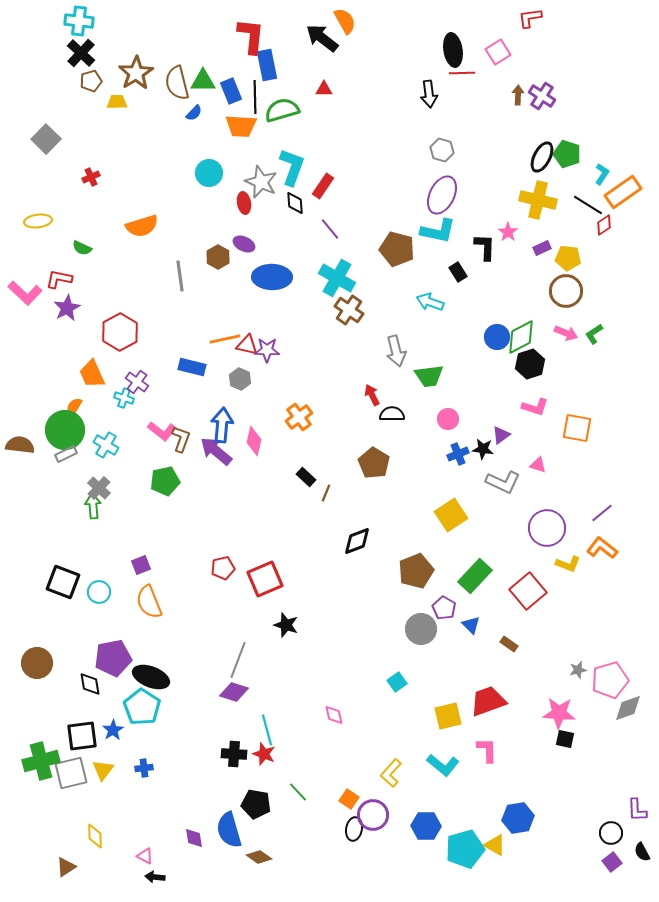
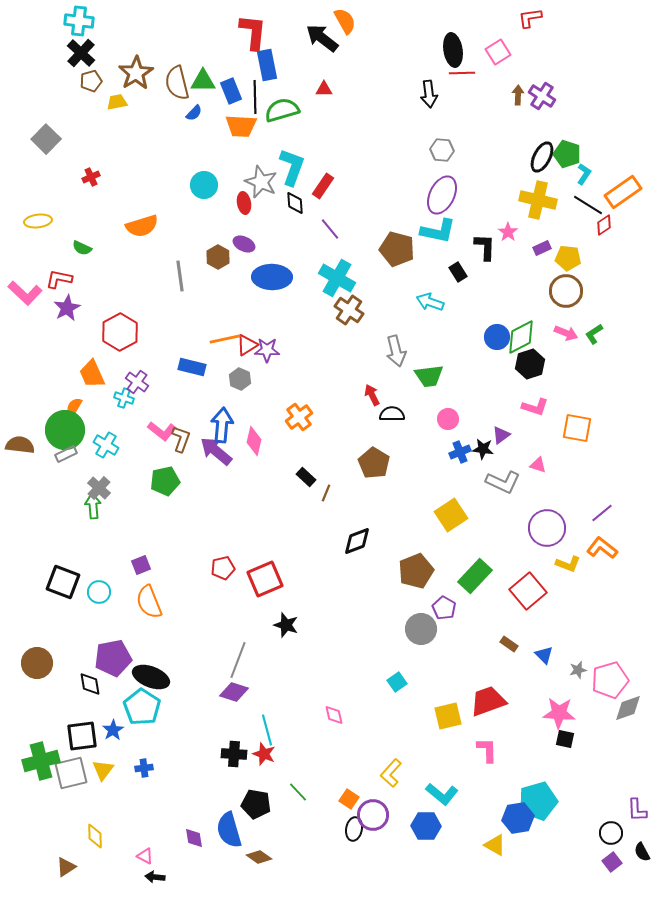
red L-shape at (251, 36): moved 2 px right, 4 px up
yellow trapezoid at (117, 102): rotated 10 degrees counterclockwise
gray hexagon at (442, 150): rotated 10 degrees counterclockwise
cyan circle at (209, 173): moved 5 px left, 12 px down
cyan L-shape at (602, 174): moved 18 px left
red triangle at (247, 345): rotated 45 degrees counterclockwise
blue cross at (458, 454): moved 2 px right, 2 px up
blue triangle at (471, 625): moved 73 px right, 30 px down
cyan L-shape at (443, 765): moved 1 px left, 29 px down
cyan pentagon at (465, 849): moved 73 px right, 48 px up
